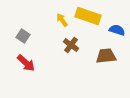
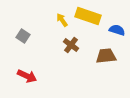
red arrow: moved 1 px right, 13 px down; rotated 18 degrees counterclockwise
